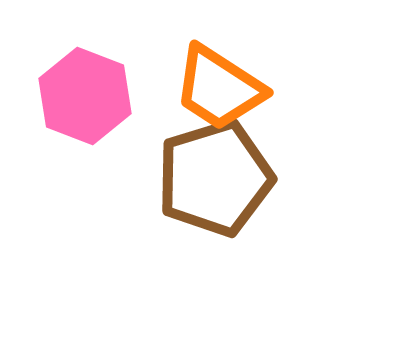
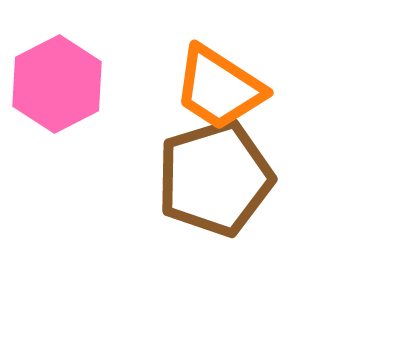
pink hexagon: moved 28 px left, 12 px up; rotated 12 degrees clockwise
